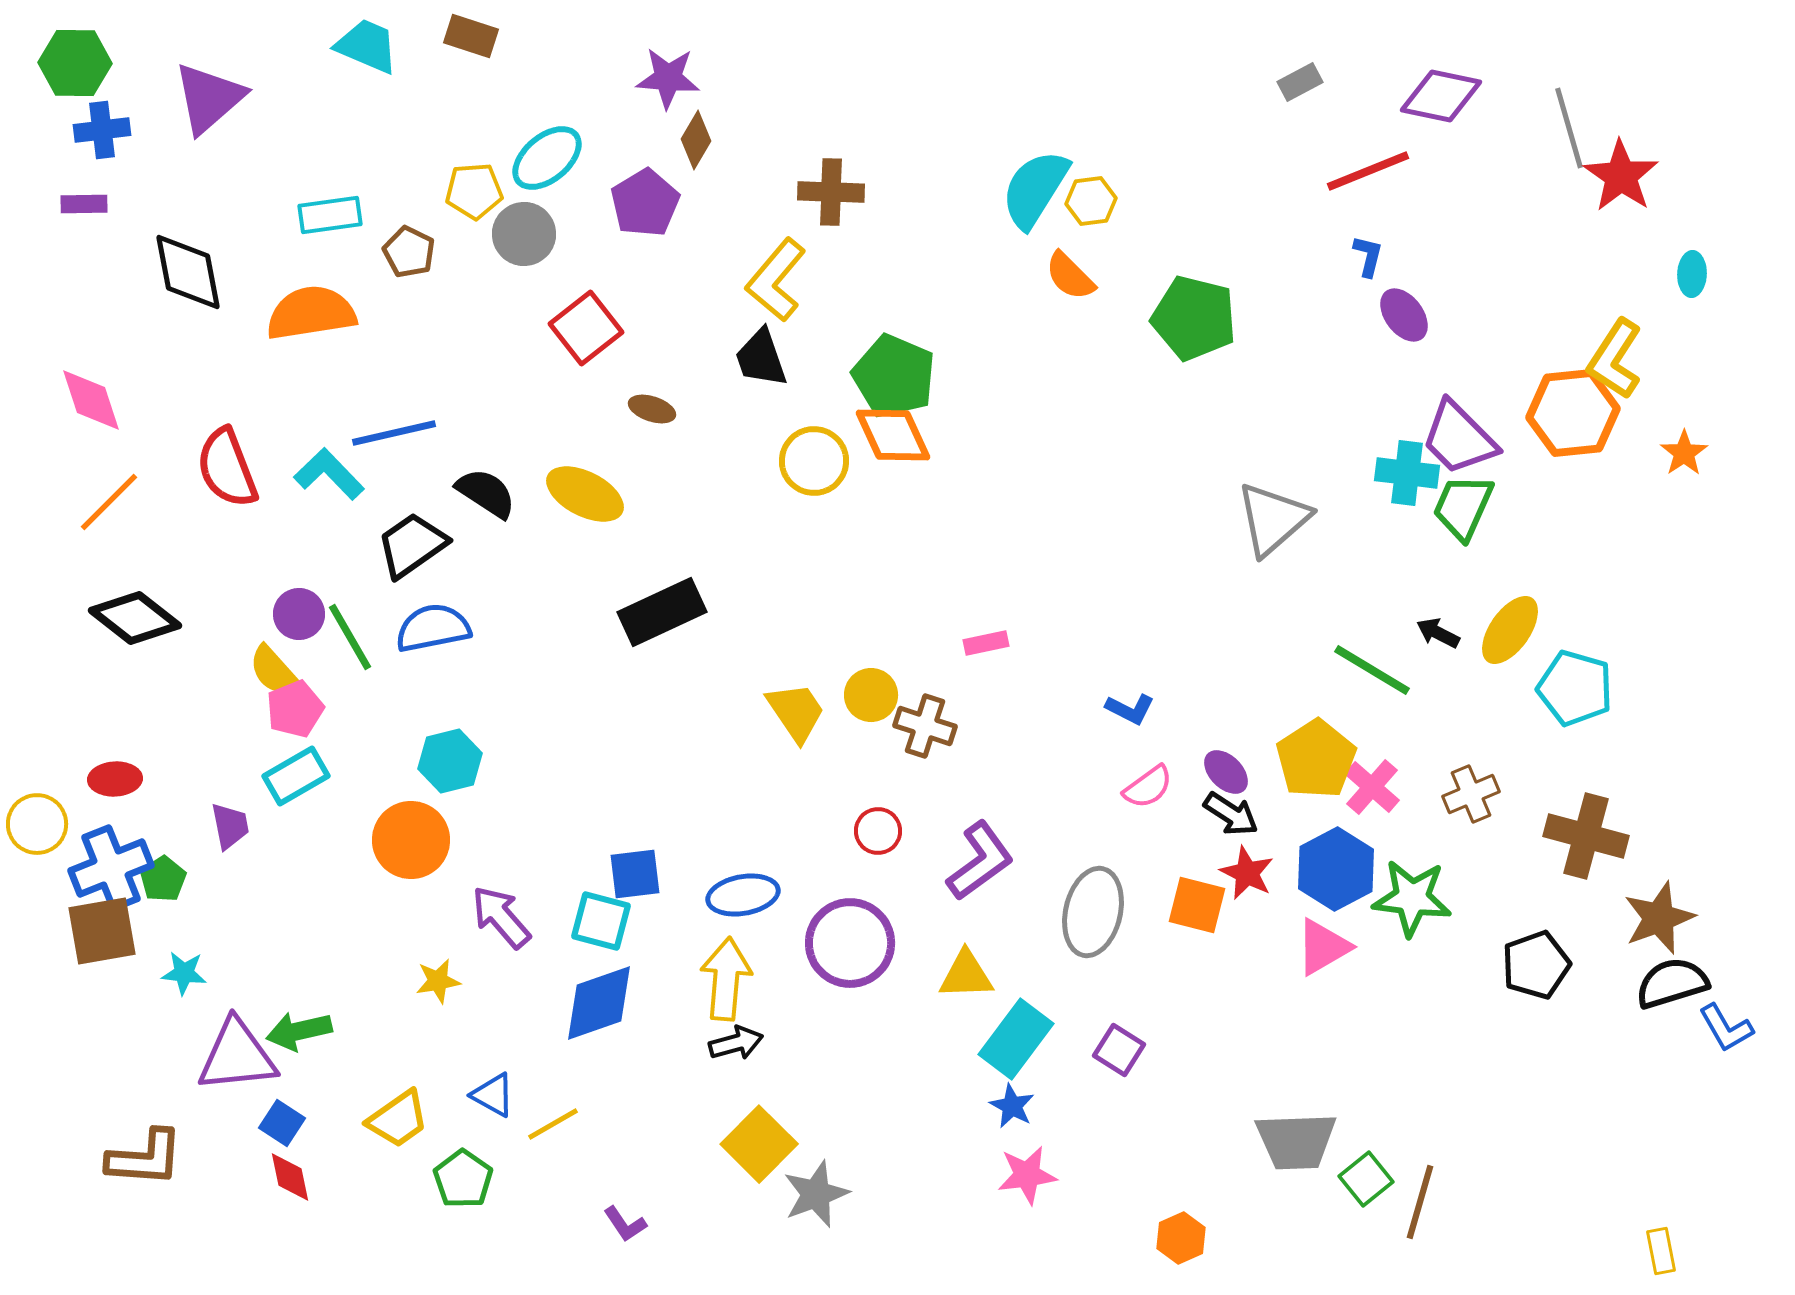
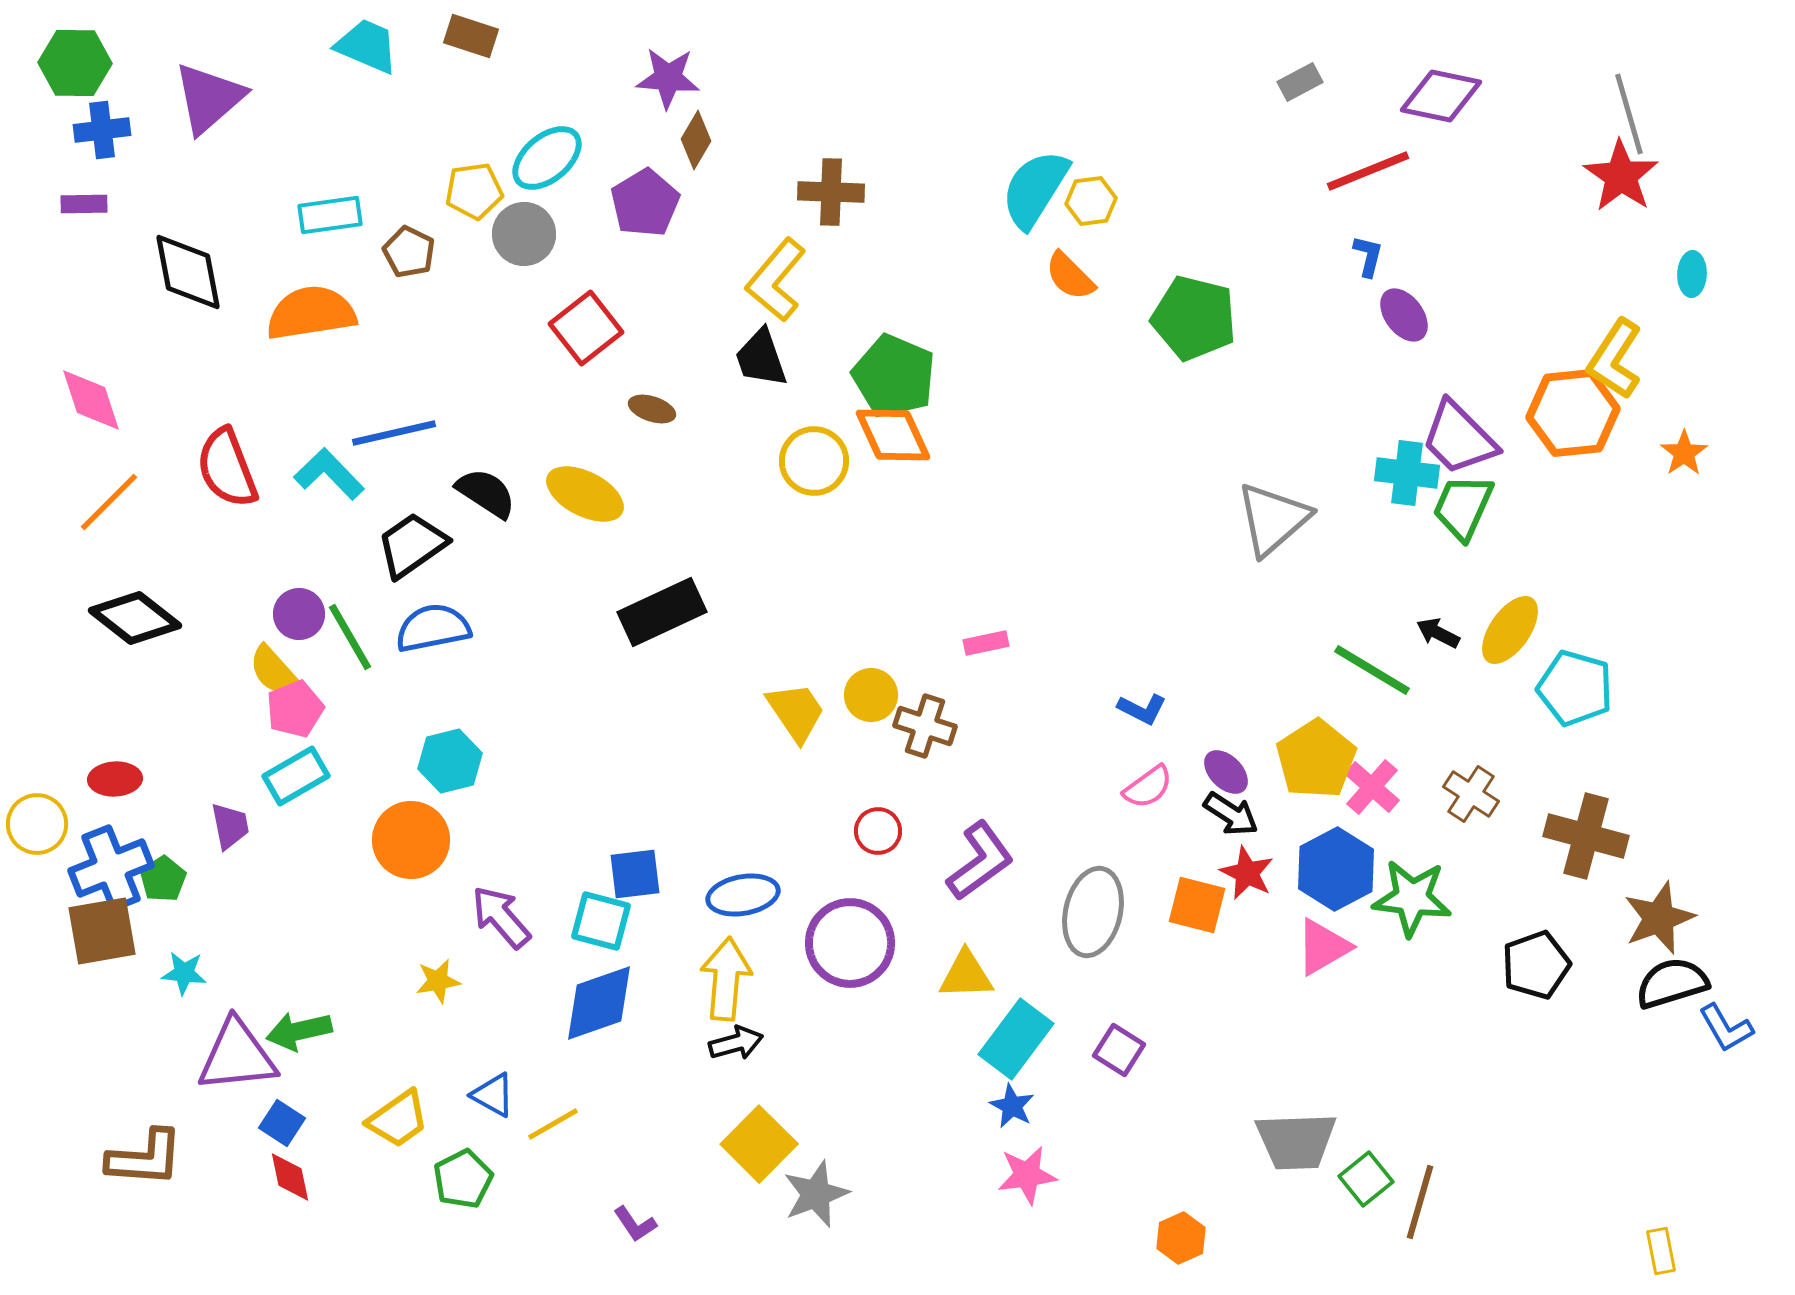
gray line at (1569, 128): moved 60 px right, 14 px up
yellow pentagon at (474, 191): rotated 4 degrees counterclockwise
blue L-shape at (1130, 709): moved 12 px right
brown cross at (1471, 794): rotated 34 degrees counterclockwise
green pentagon at (463, 1179): rotated 10 degrees clockwise
purple L-shape at (625, 1224): moved 10 px right
